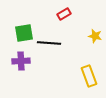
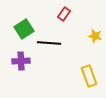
red rectangle: rotated 24 degrees counterclockwise
green square: moved 4 px up; rotated 24 degrees counterclockwise
